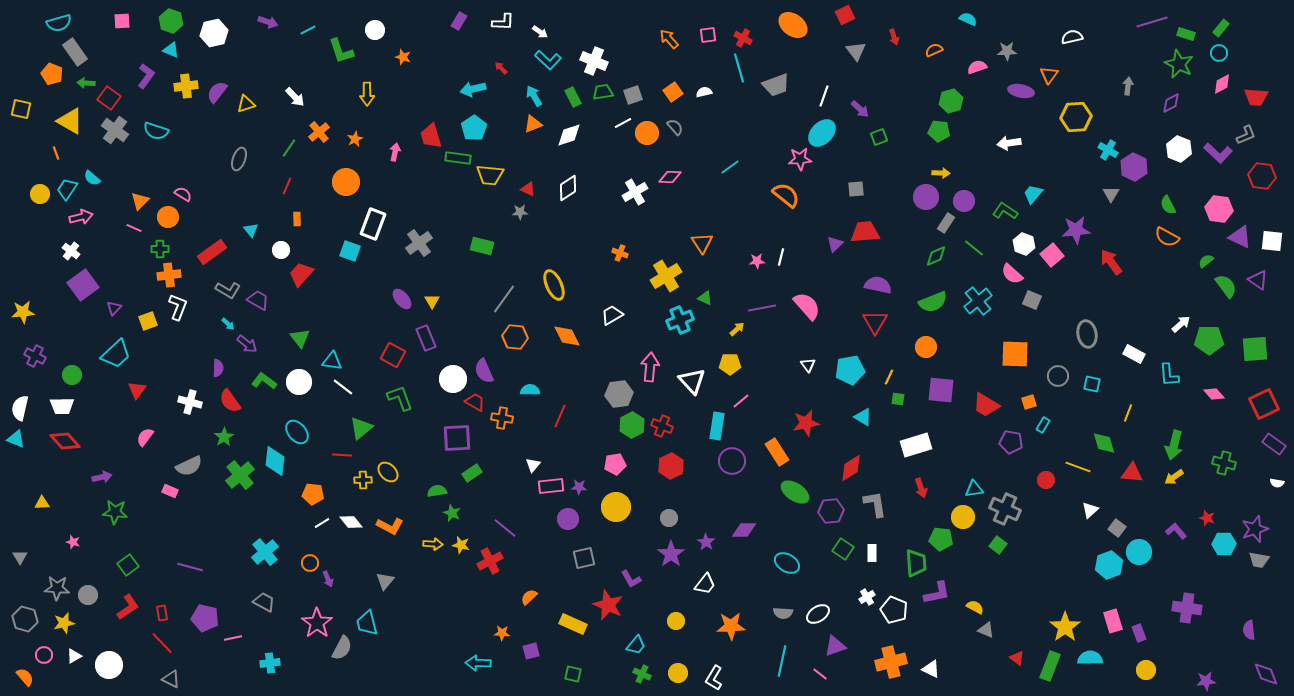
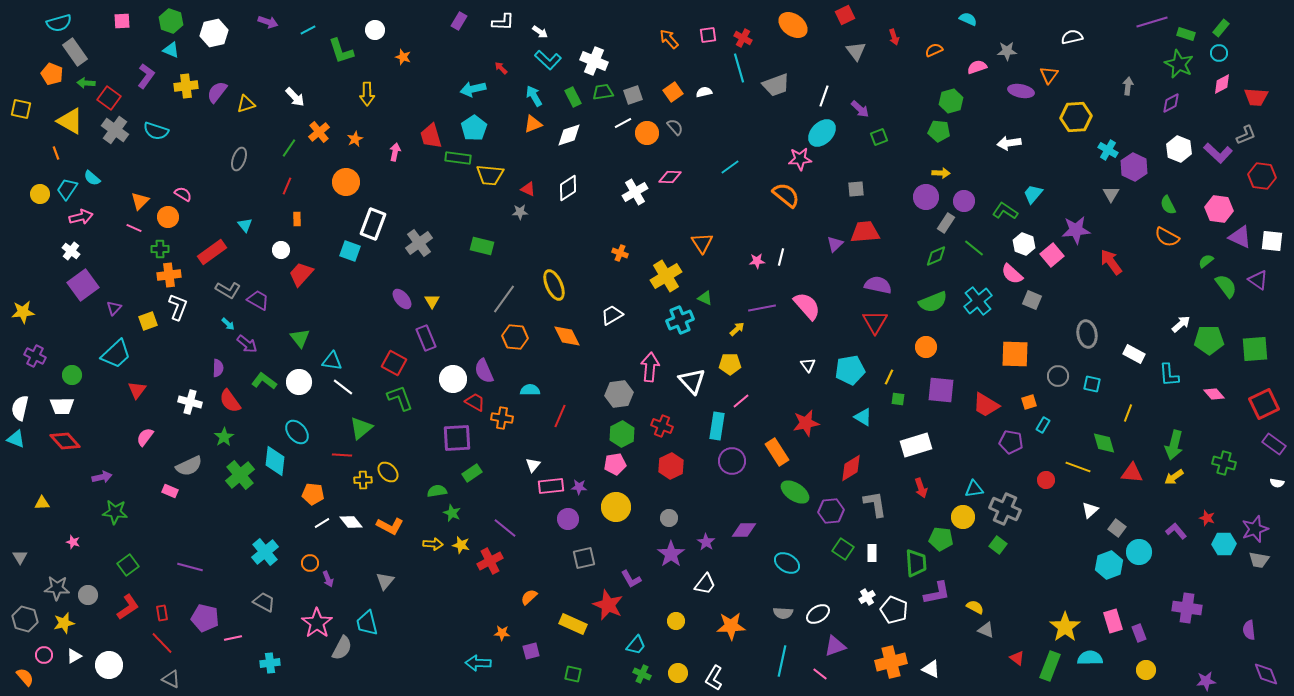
cyan triangle at (251, 230): moved 6 px left, 5 px up
red square at (393, 355): moved 1 px right, 8 px down
green hexagon at (632, 425): moved 10 px left, 9 px down
